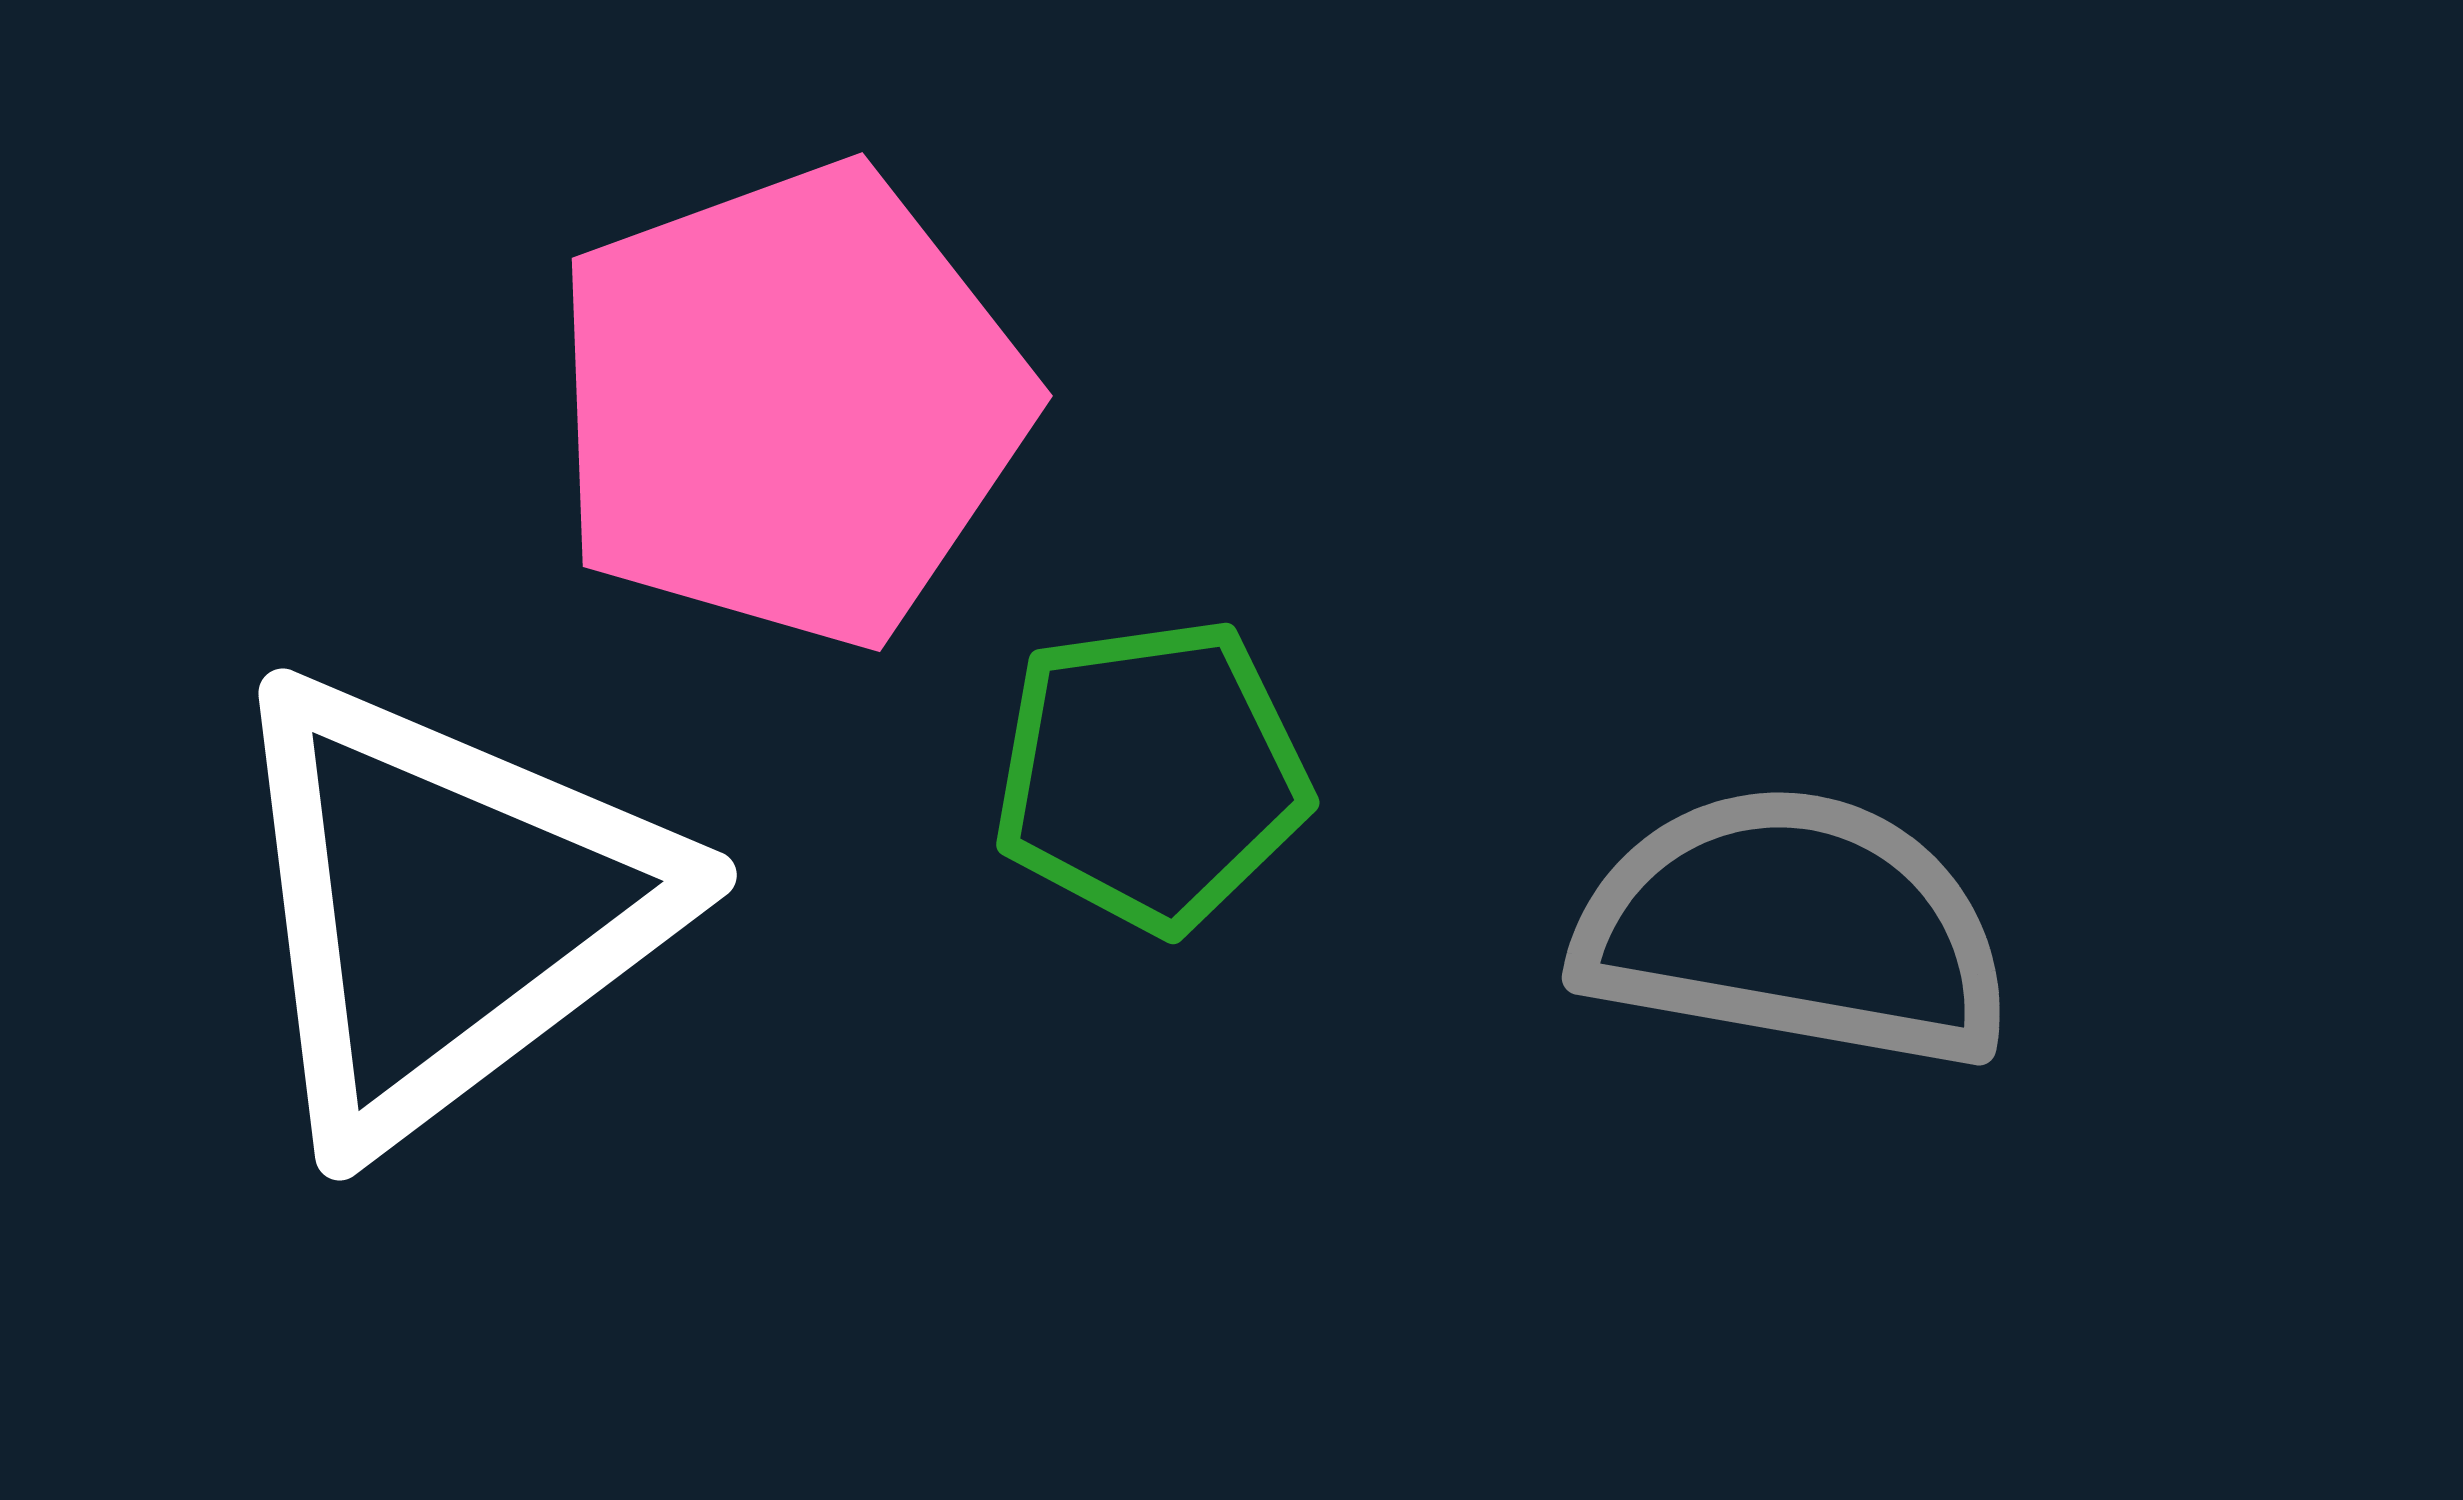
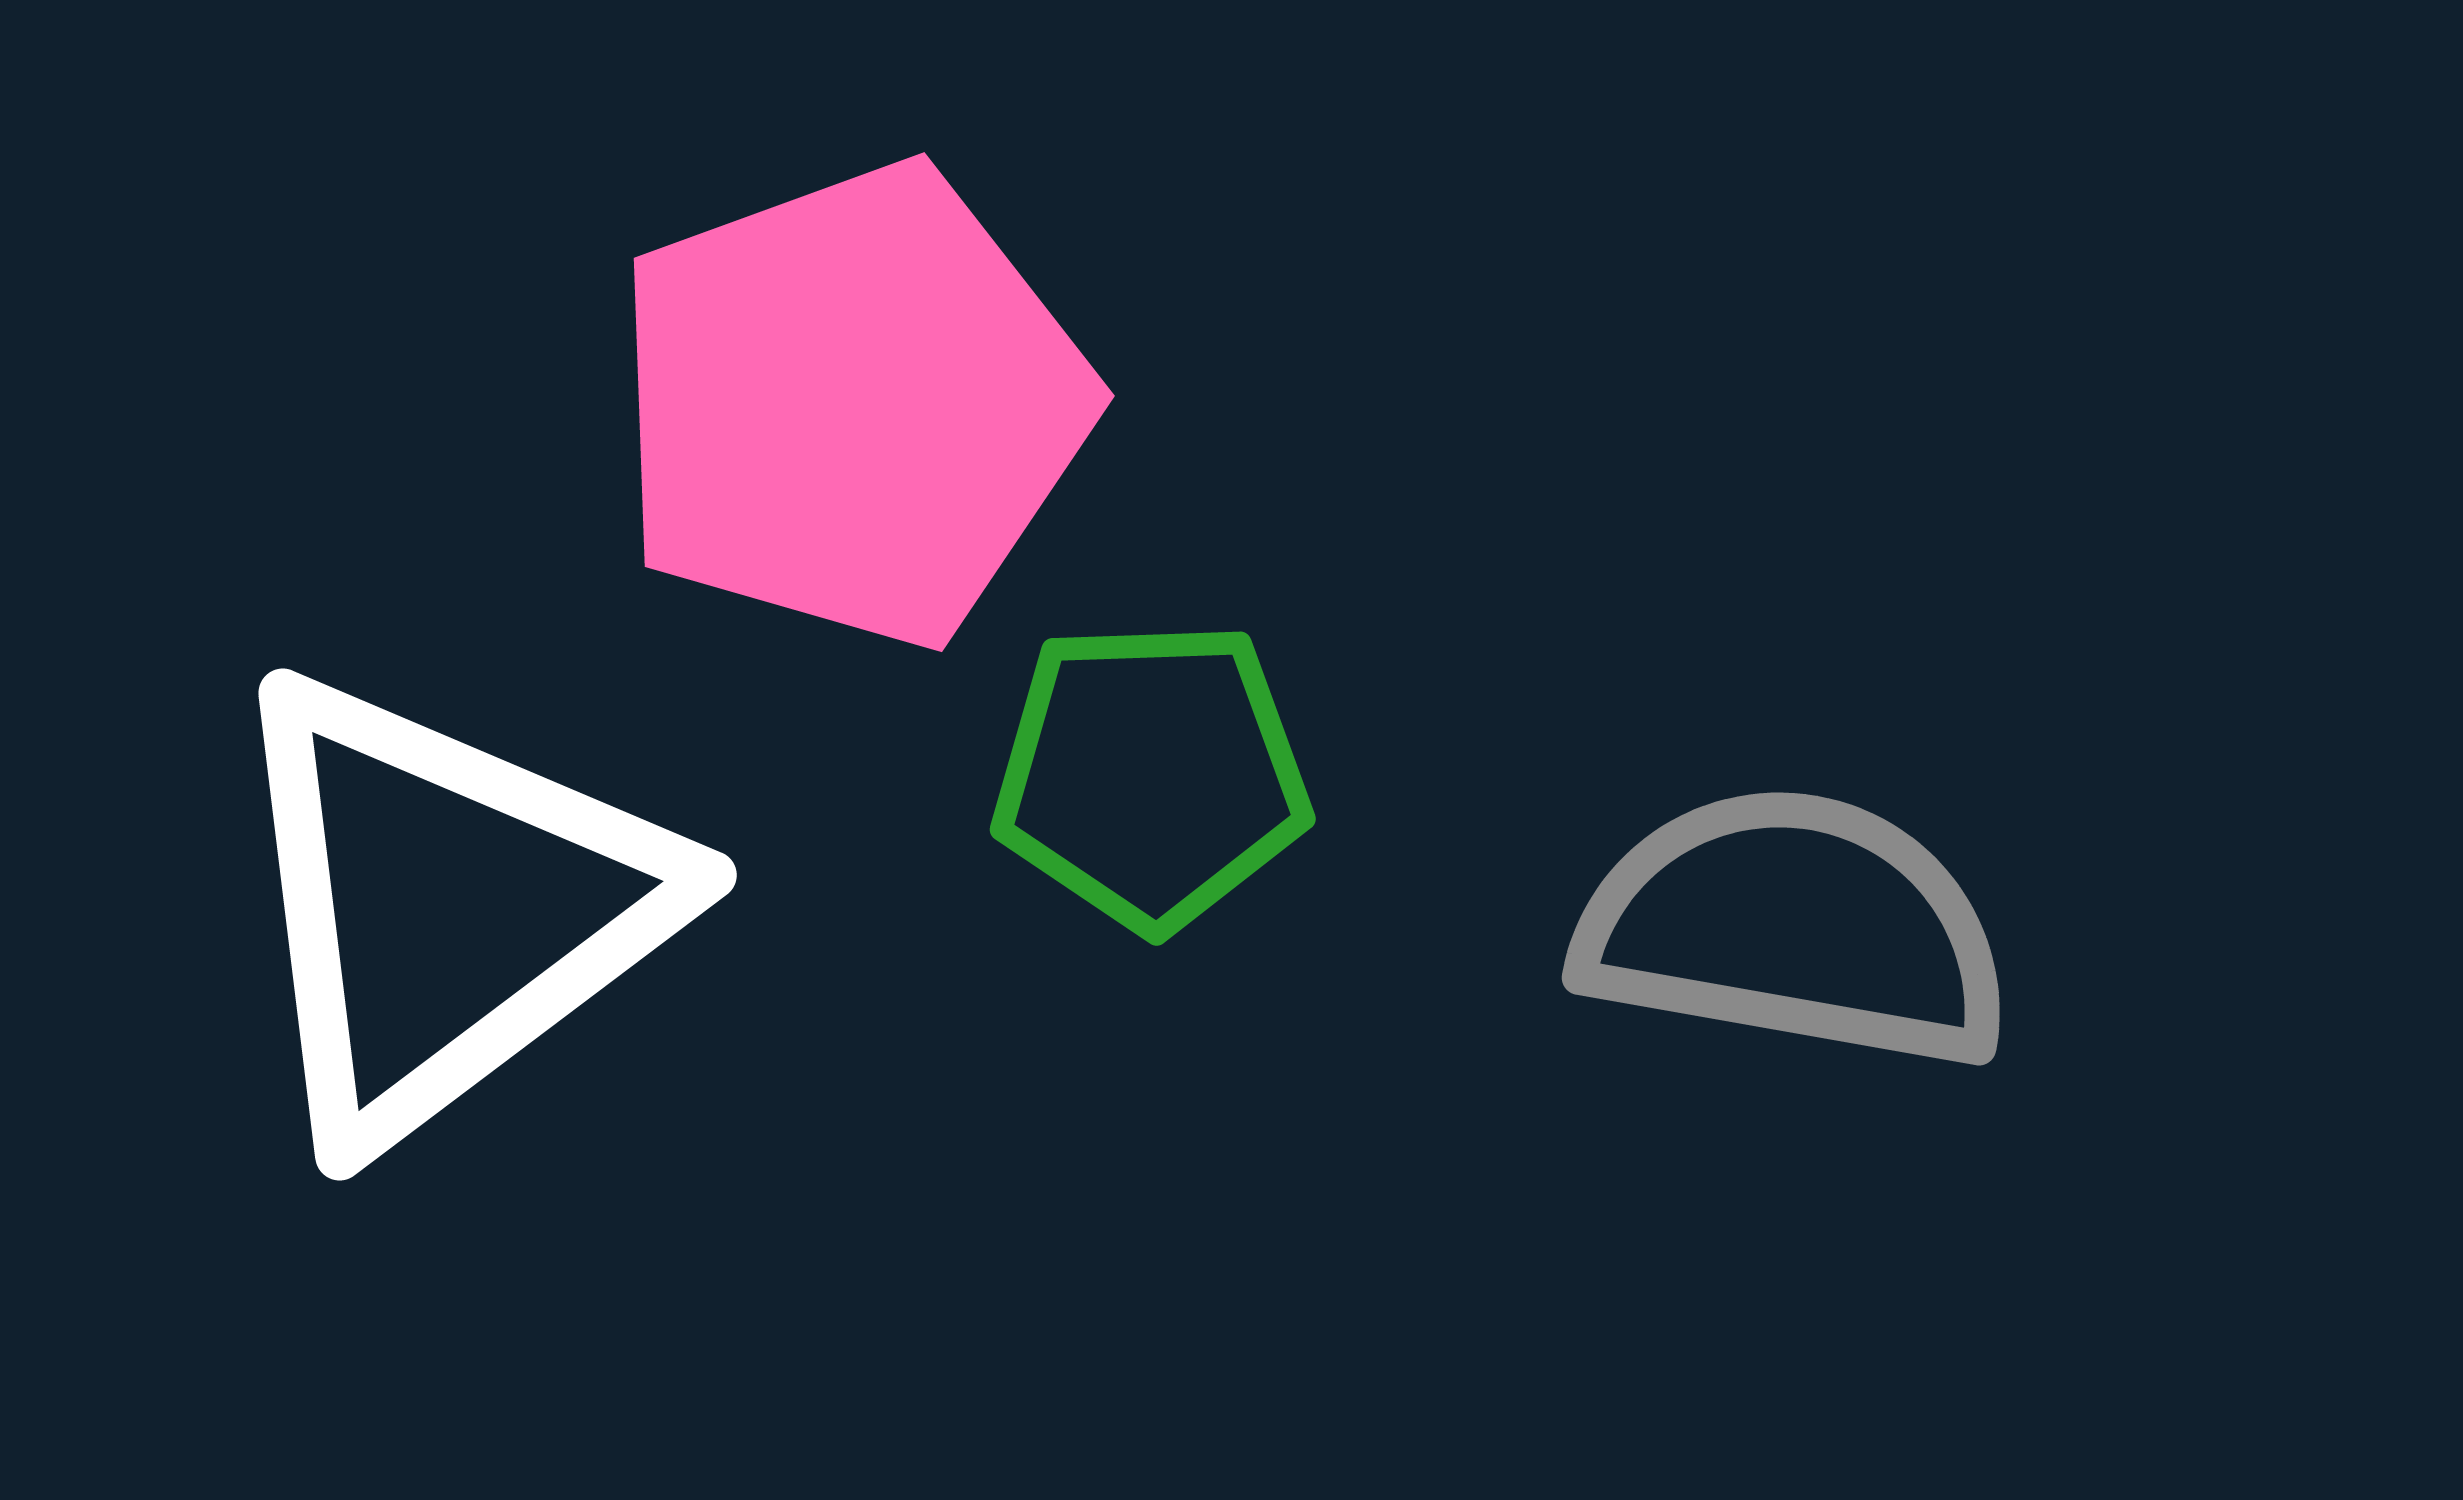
pink pentagon: moved 62 px right
green pentagon: rotated 6 degrees clockwise
